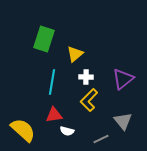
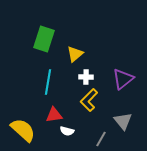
cyan line: moved 4 px left
gray line: rotated 35 degrees counterclockwise
